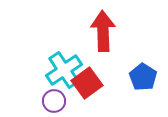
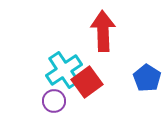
blue pentagon: moved 4 px right, 1 px down
red square: moved 1 px up
